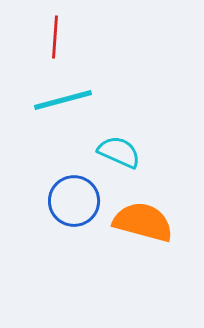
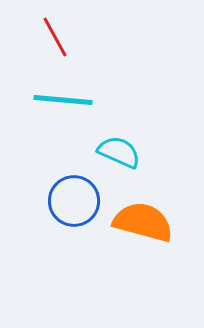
red line: rotated 33 degrees counterclockwise
cyan line: rotated 20 degrees clockwise
